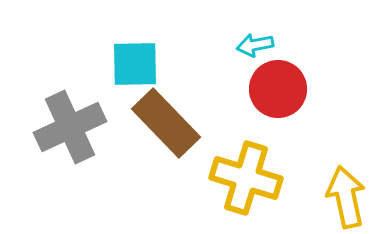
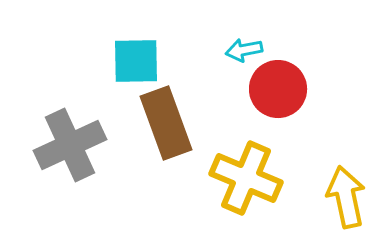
cyan arrow: moved 11 px left, 5 px down
cyan square: moved 1 px right, 3 px up
brown rectangle: rotated 24 degrees clockwise
gray cross: moved 18 px down
yellow cross: rotated 6 degrees clockwise
